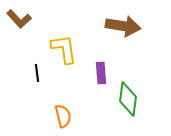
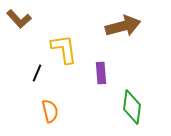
brown arrow: rotated 24 degrees counterclockwise
black line: rotated 30 degrees clockwise
green diamond: moved 4 px right, 8 px down
orange semicircle: moved 13 px left, 5 px up
